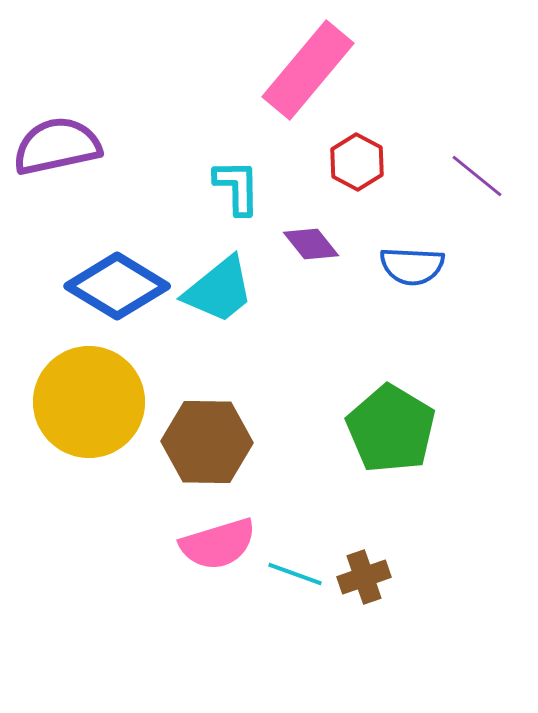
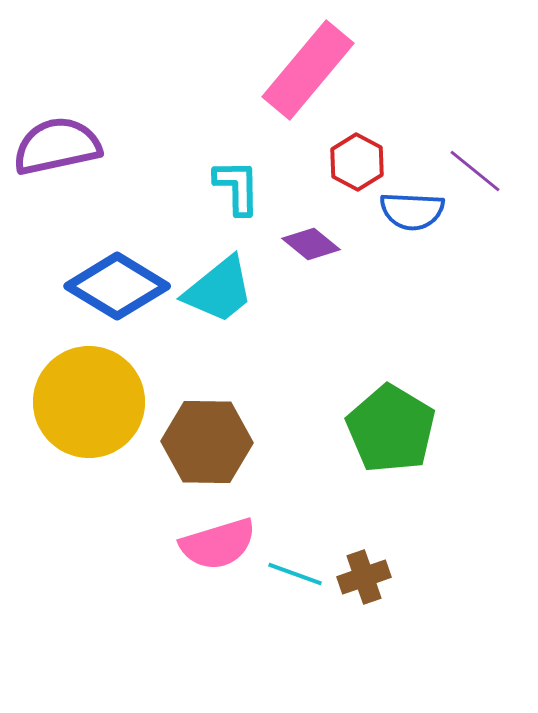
purple line: moved 2 px left, 5 px up
purple diamond: rotated 12 degrees counterclockwise
blue semicircle: moved 55 px up
